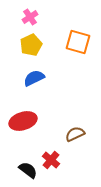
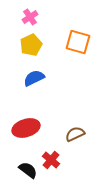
red ellipse: moved 3 px right, 7 px down
